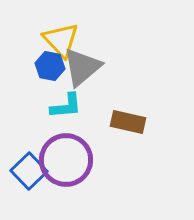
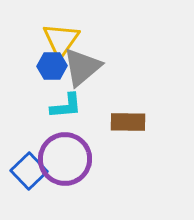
yellow triangle: rotated 18 degrees clockwise
blue hexagon: moved 2 px right; rotated 12 degrees counterclockwise
brown rectangle: rotated 12 degrees counterclockwise
purple circle: moved 1 px left, 1 px up
